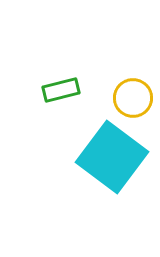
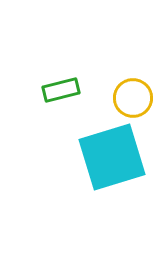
cyan square: rotated 36 degrees clockwise
